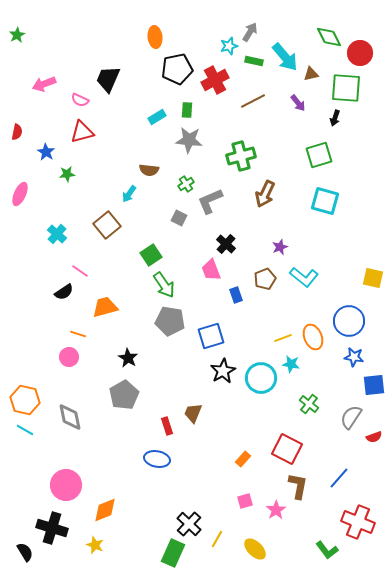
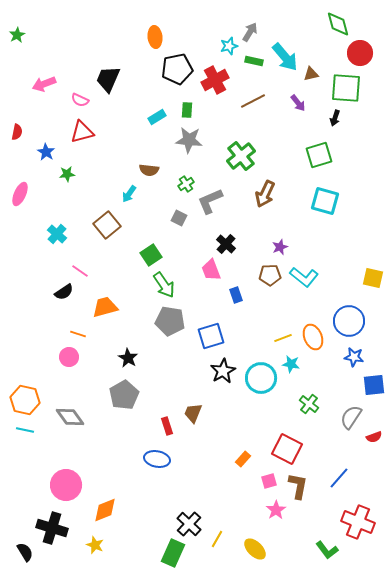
green diamond at (329, 37): moved 9 px right, 13 px up; rotated 12 degrees clockwise
green cross at (241, 156): rotated 24 degrees counterclockwise
brown pentagon at (265, 279): moved 5 px right, 4 px up; rotated 20 degrees clockwise
gray diamond at (70, 417): rotated 24 degrees counterclockwise
cyan line at (25, 430): rotated 18 degrees counterclockwise
pink square at (245, 501): moved 24 px right, 20 px up
